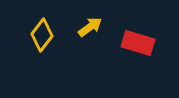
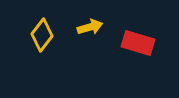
yellow arrow: rotated 20 degrees clockwise
